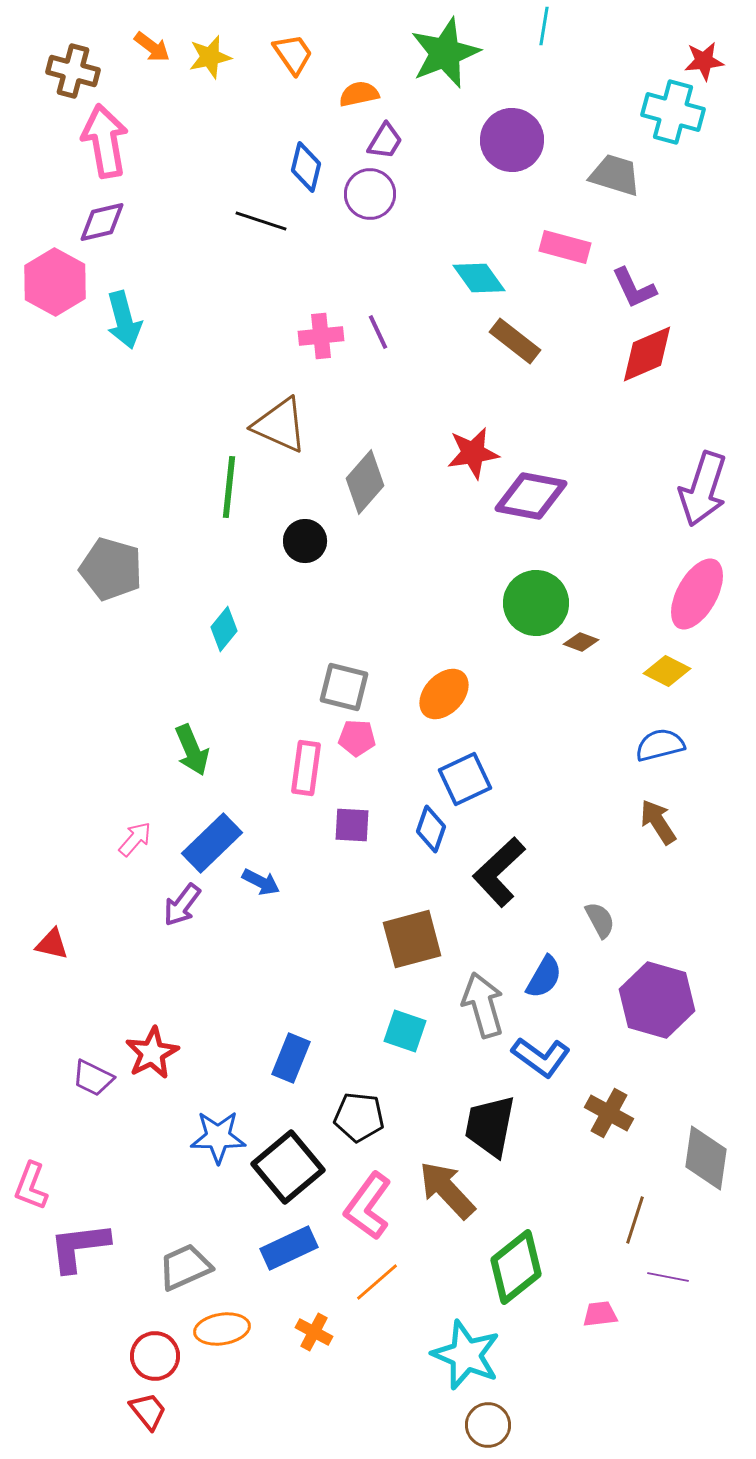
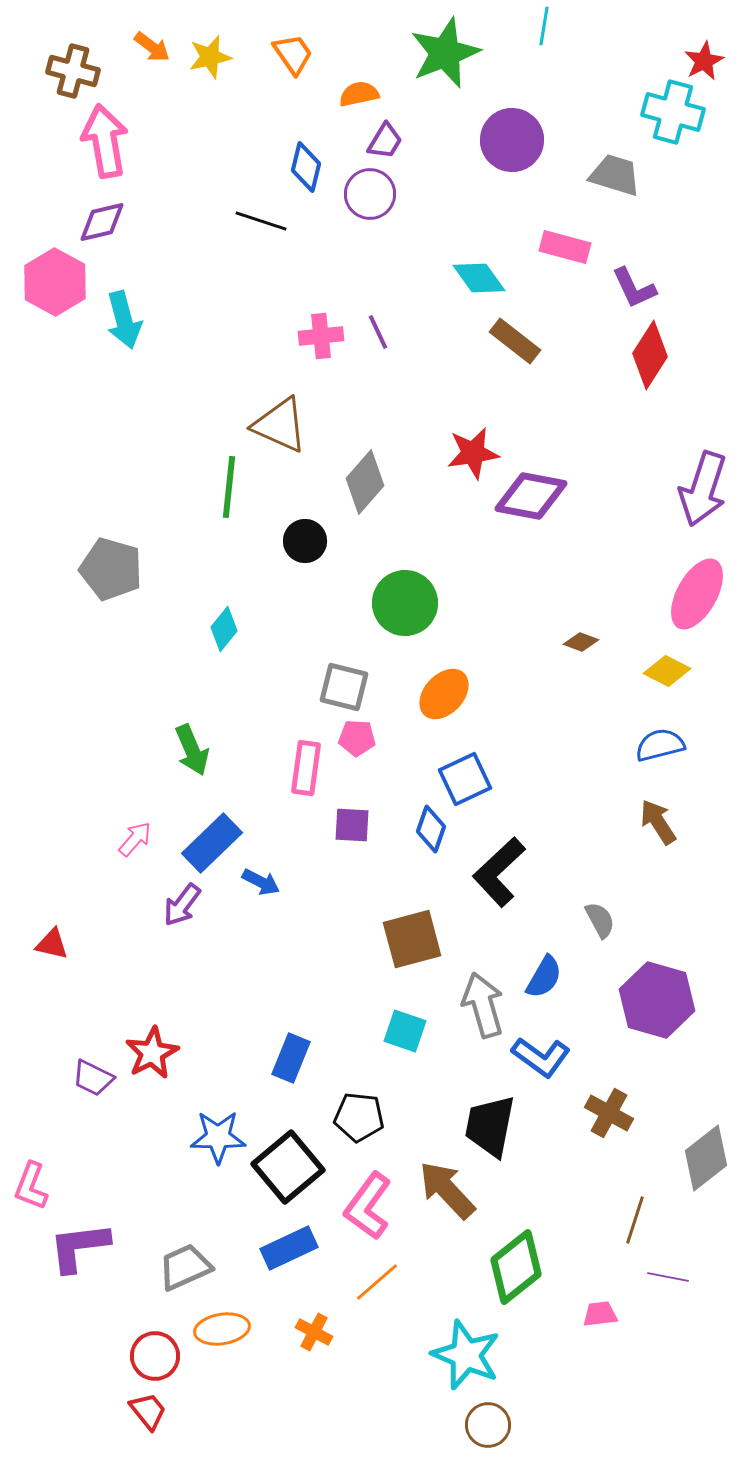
red star at (704, 61): rotated 21 degrees counterclockwise
red diamond at (647, 354): moved 3 px right, 1 px down; rotated 34 degrees counterclockwise
green circle at (536, 603): moved 131 px left
gray diamond at (706, 1158): rotated 44 degrees clockwise
